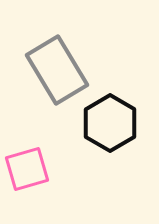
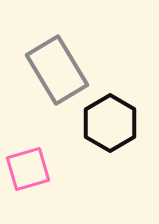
pink square: moved 1 px right
